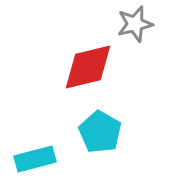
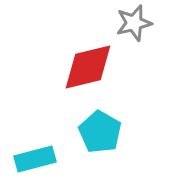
gray star: moved 1 px left, 1 px up
